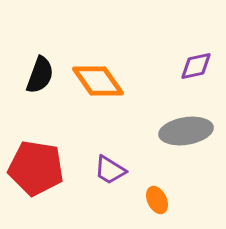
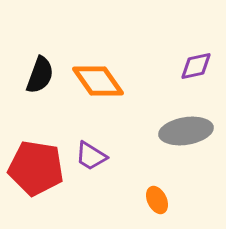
purple trapezoid: moved 19 px left, 14 px up
